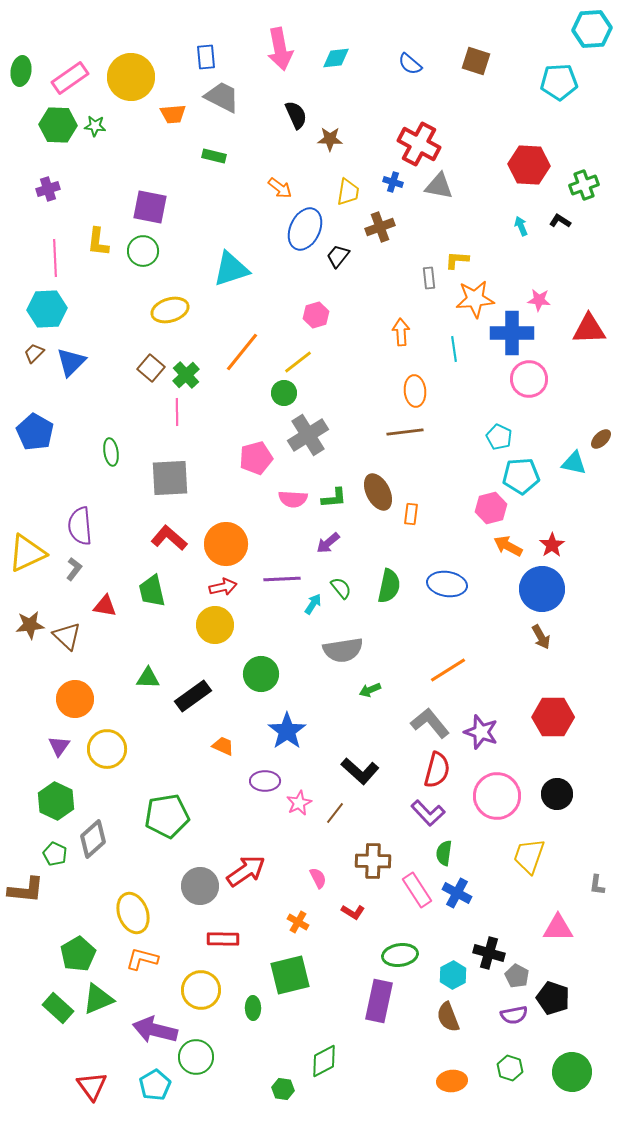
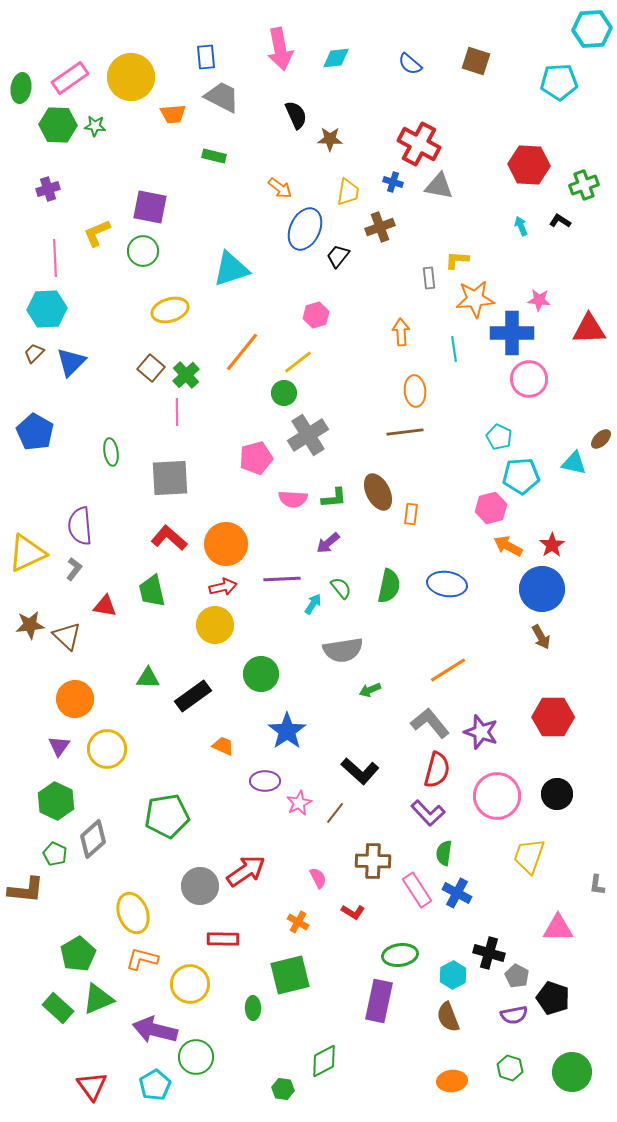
green ellipse at (21, 71): moved 17 px down
yellow L-shape at (98, 242): moved 1 px left, 9 px up; rotated 60 degrees clockwise
yellow circle at (201, 990): moved 11 px left, 6 px up
